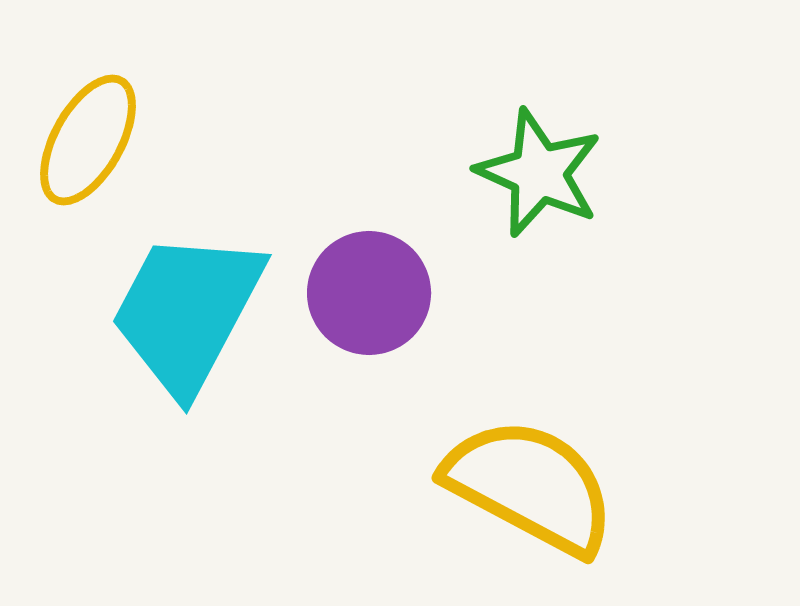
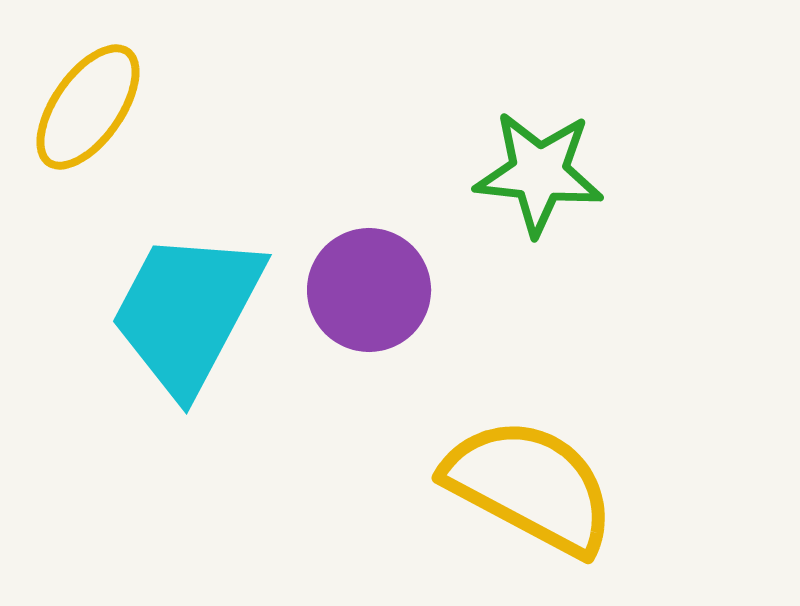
yellow ellipse: moved 33 px up; rotated 6 degrees clockwise
green star: rotated 18 degrees counterclockwise
purple circle: moved 3 px up
